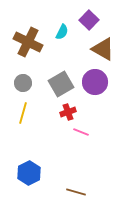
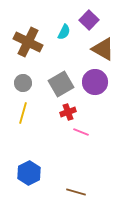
cyan semicircle: moved 2 px right
